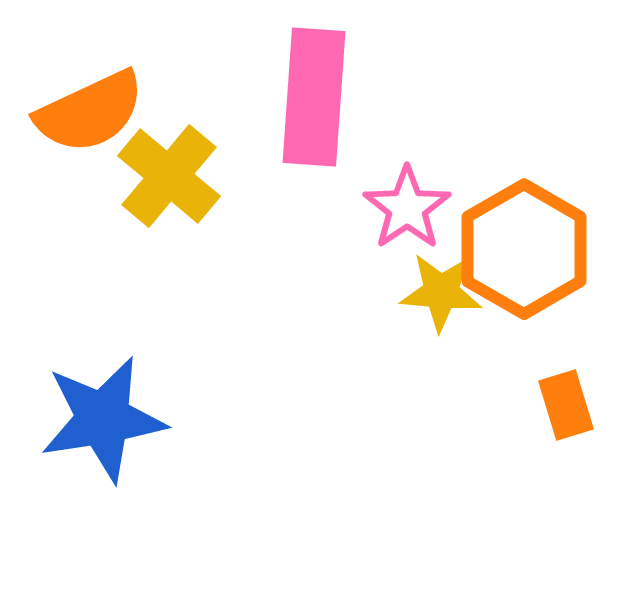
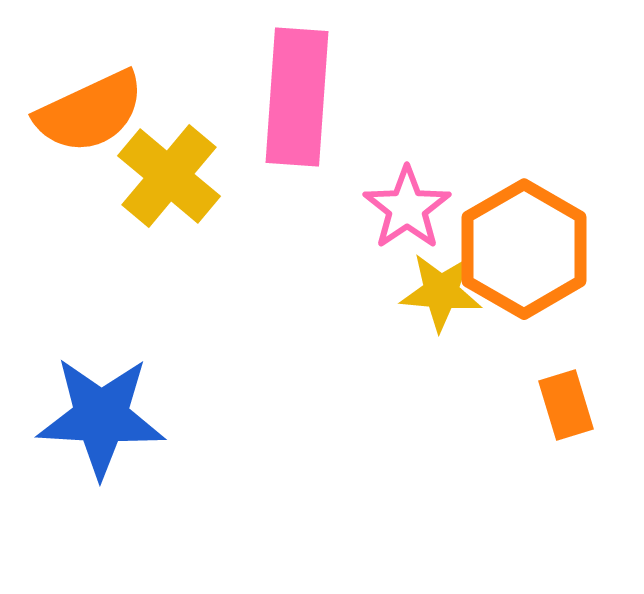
pink rectangle: moved 17 px left
blue star: moved 2 px left, 2 px up; rotated 12 degrees clockwise
